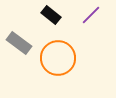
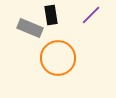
black rectangle: rotated 42 degrees clockwise
gray rectangle: moved 11 px right, 15 px up; rotated 15 degrees counterclockwise
